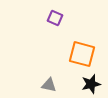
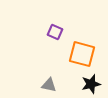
purple square: moved 14 px down
